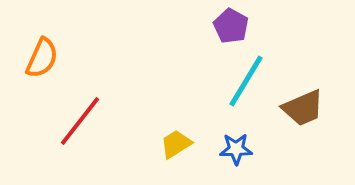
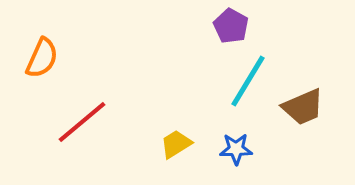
cyan line: moved 2 px right
brown trapezoid: moved 1 px up
red line: moved 2 px right, 1 px down; rotated 12 degrees clockwise
